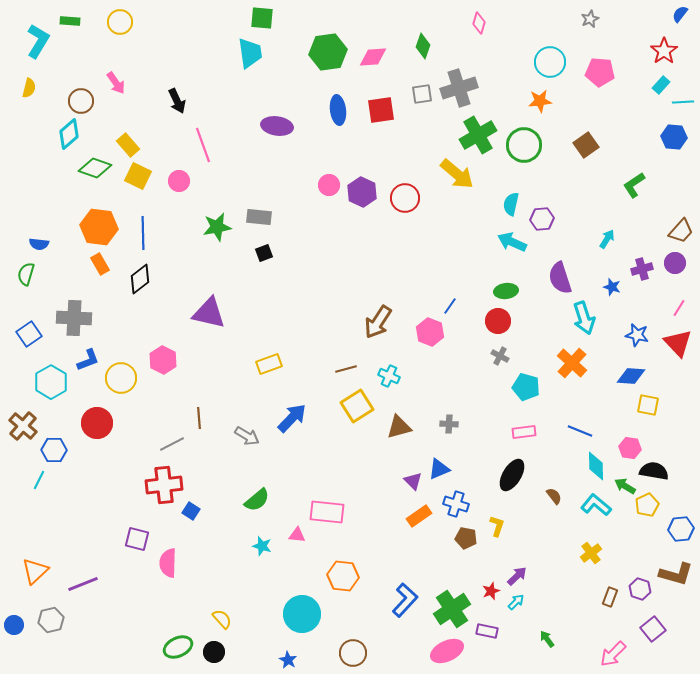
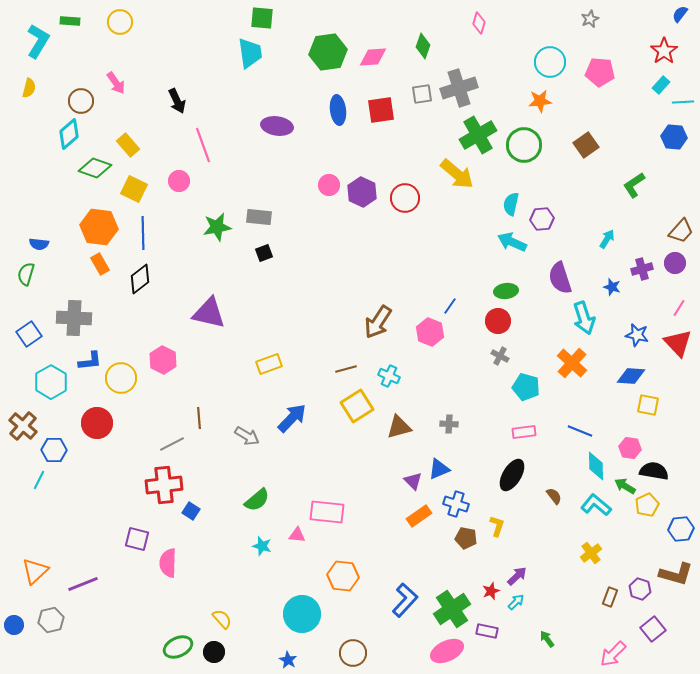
yellow square at (138, 176): moved 4 px left, 13 px down
blue L-shape at (88, 360): moved 2 px right, 1 px down; rotated 15 degrees clockwise
